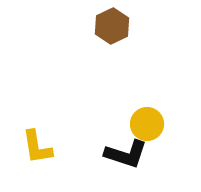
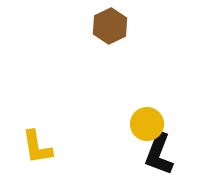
brown hexagon: moved 2 px left
black L-shape: moved 33 px right; rotated 93 degrees clockwise
